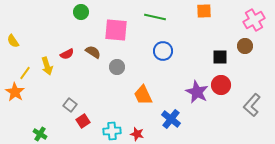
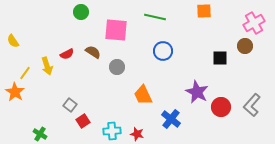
pink cross: moved 3 px down
black square: moved 1 px down
red circle: moved 22 px down
